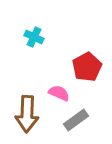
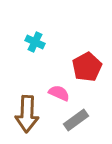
cyan cross: moved 1 px right, 5 px down
